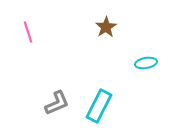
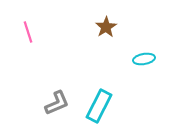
cyan ellipse: moved 2 px left, 4 px up
